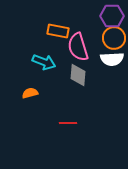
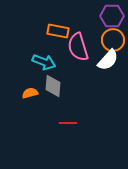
orange circle: moved 1 px left, 2 px down
white semicircle: moved 4 px left, 1 px down; rotated 45 degrees counterclockwise
gray diamond: moved 25 px left, 11 px down
